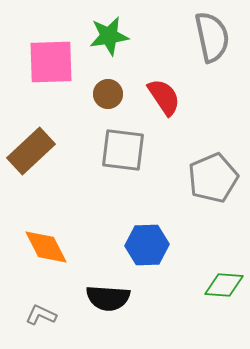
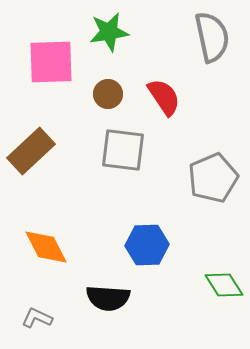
green star: moved 4 px up
green diamond: rotated 54 degrees clockwise
gray L-shape: moved 4 px left, 3 px down
